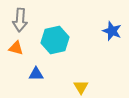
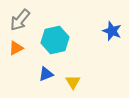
gray arrow: rotated 35 degrees clockwise
orange triangle: rotated 42 degrees counterclockwise
blue triangle: moved 10 px right; rotated 21 degrees counterclockwise
yellow triangle: moved 8 px left, 5 px up
